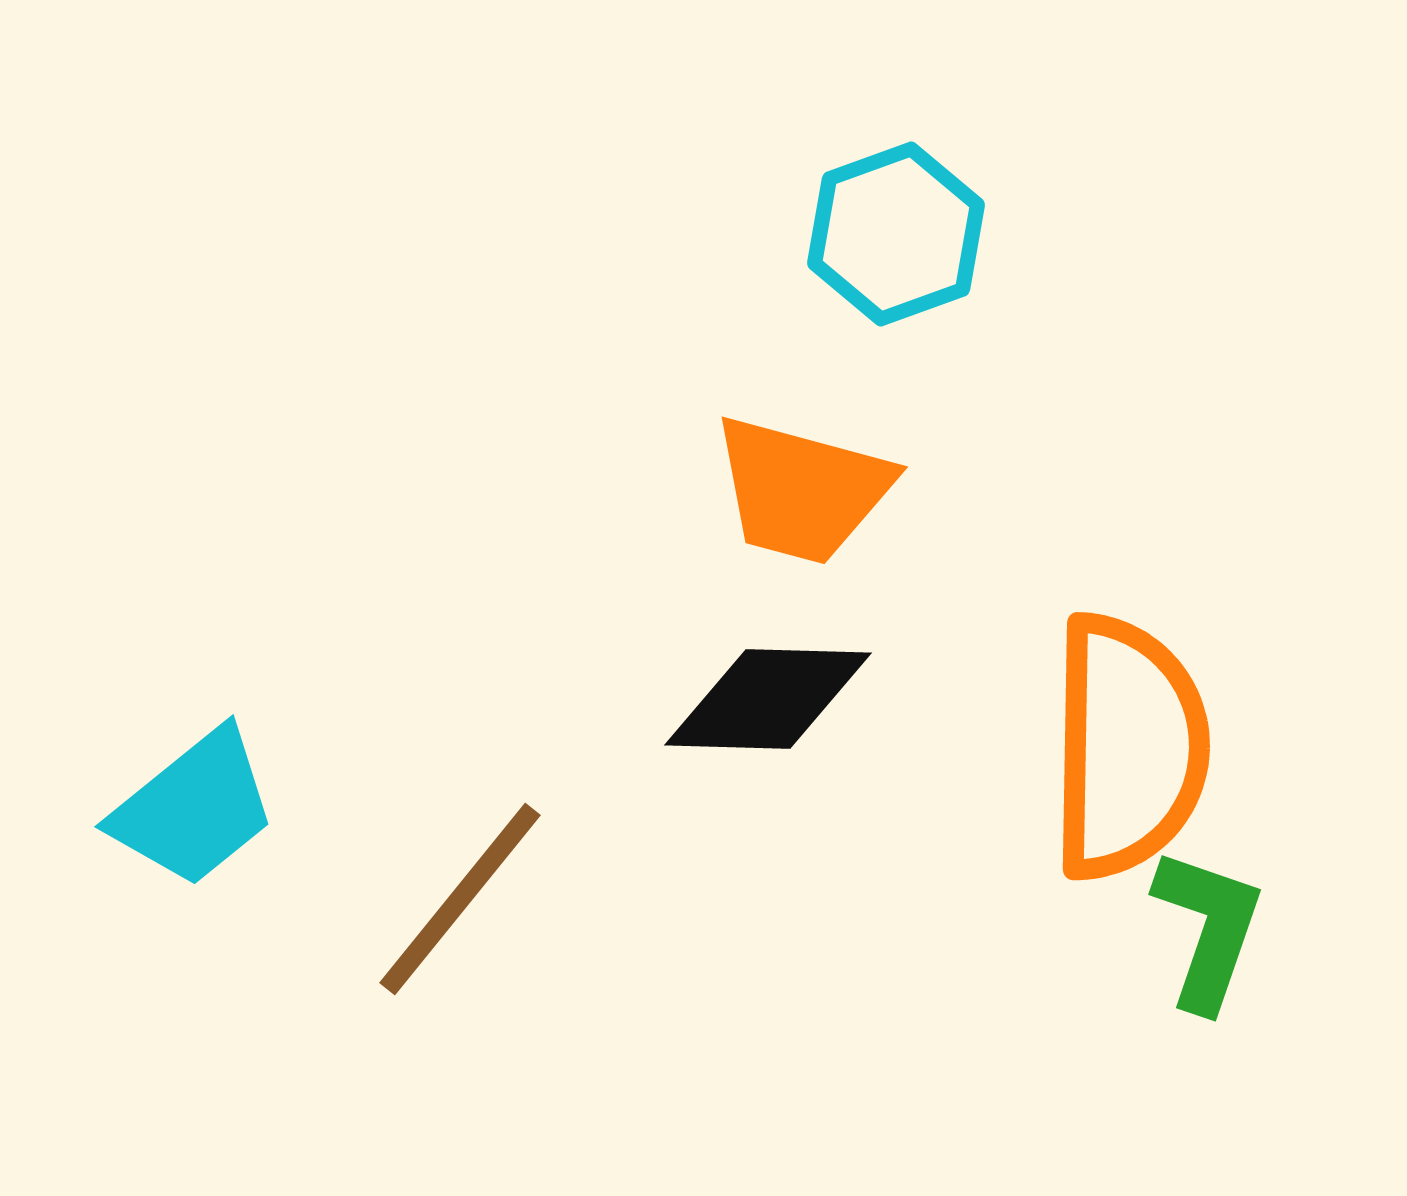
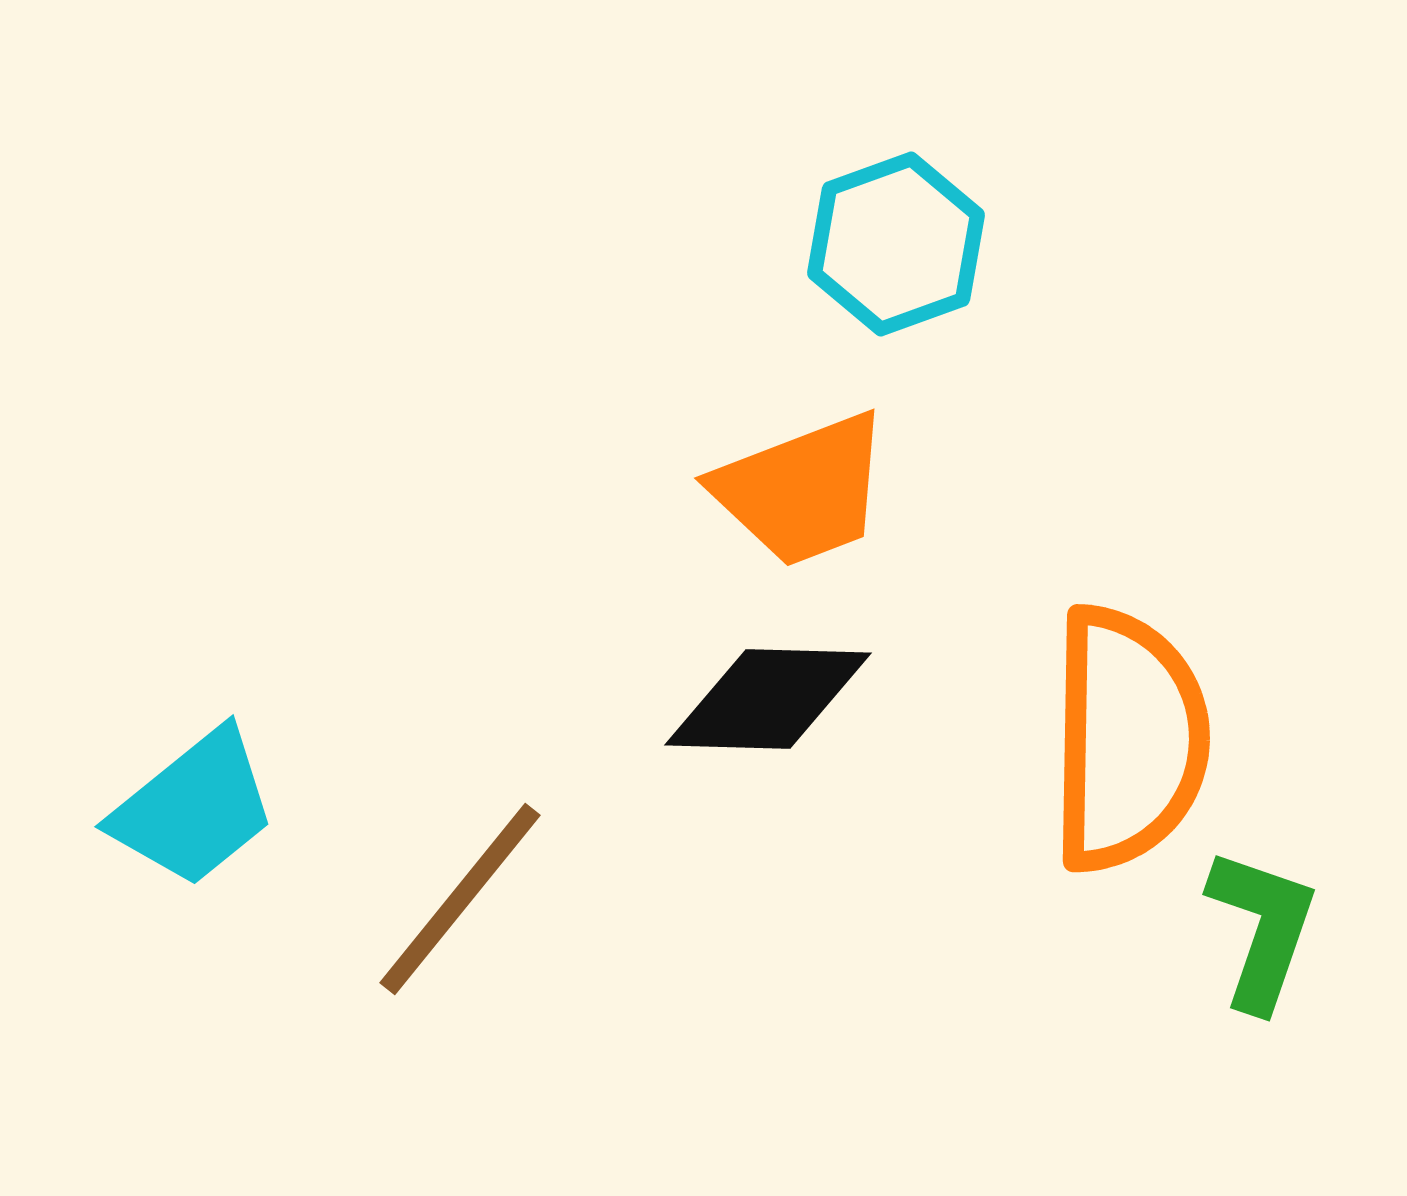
cyan hexagon: moved 10 px down
orange trapezoid: rotated 36 degrees counterclockwise
orange semicircle: moved 8 px up
green L-shape: moved 54 px right
